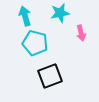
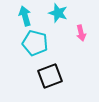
cyan star: moved 2 px left; rotated 30 degrees clockwise
